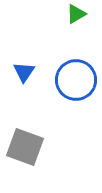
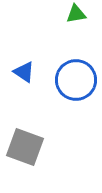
green triangle: rotated 20 degrees clockwise
blue triangle: rotated 30 degrees counterclockwise
